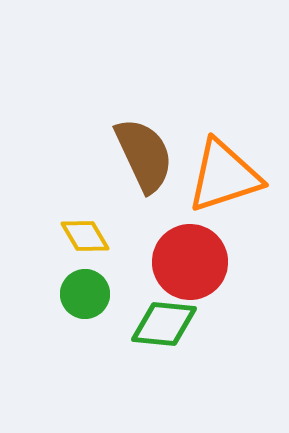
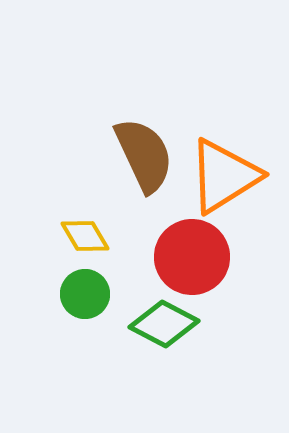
orange triangle: rotated 14 degrees counterclockwise
red circle: moved 2 px right, 5 px up
green diamond: rotated 22 degrees clockwise
